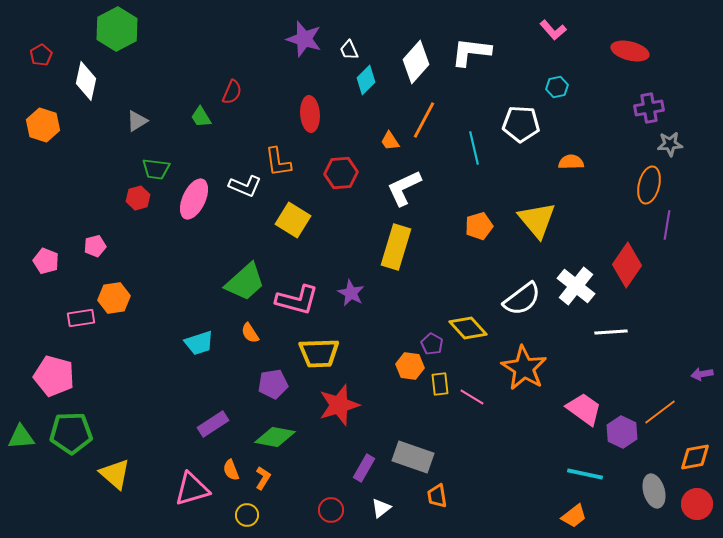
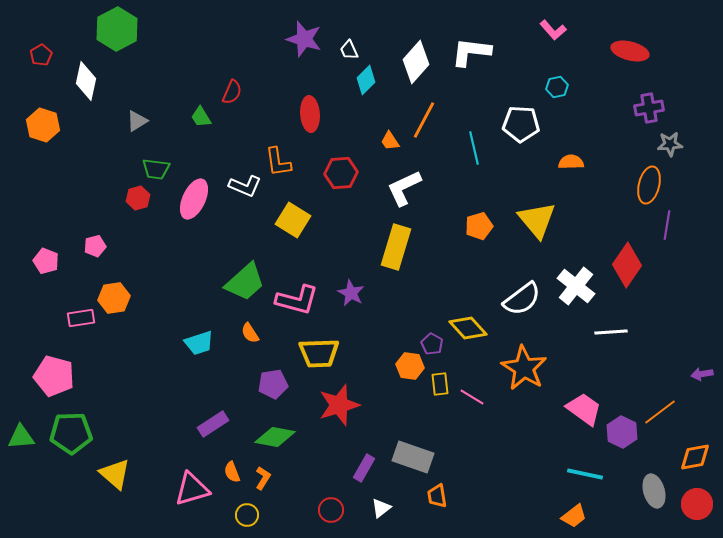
orange semicircle at (231, 470): moved 1 px right, 2 px down
